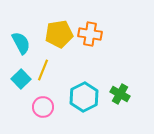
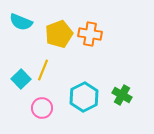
yellow pentagon: rotated 12 degrees counterclockwise
cyan semicircle: moved 21 px up; rotated 140 degrees clockwise
green cross: moved 2 px right, 1 px down
pink circle: moved 1 px left, 1 px down
